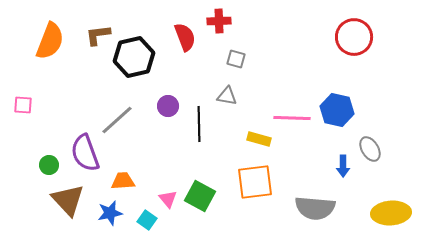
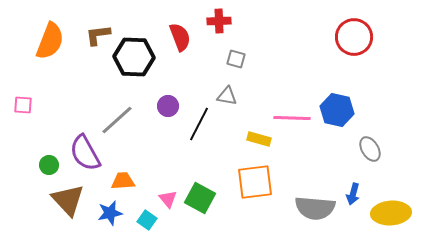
red semicircle: moved 5 px left
black hexagon: rotated 15 degrees clockwise
black line: rotated 28 degrees clockwise
purple semicircle: rotated 9 degrees counterclockwise
blue arrow: moved 10 px right, 28 px down; rotated 15 degrees clockwise
green square: moved 2 px down
